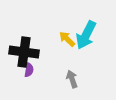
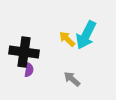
gray arrow: rotated 30 degrees counterclockwise
